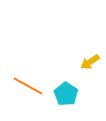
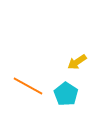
yellow arrow: moved 13 px left
